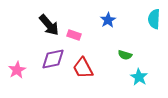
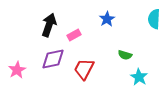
blue star: moved 1 px left, 1 px up
black arrow: rotated 120 degrees counterclockwise
pink rectangle: rotated 48 degrees counterclockwise
red trapezoid: moved 1 px right, 1 px down; rotated 55 degrees clockwise
